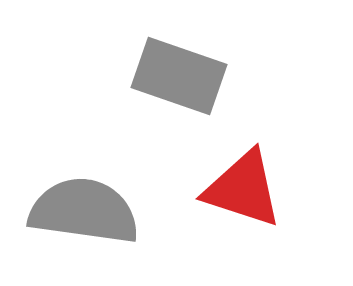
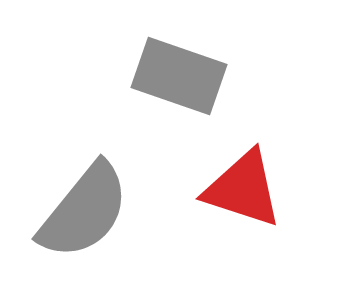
gray semicircle: rotated 121 degrees clockwise
